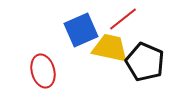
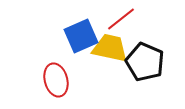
red line: moved 2 px left
blue square: moved 6 px down
red ellipse: moved 13 px right, 9 px down
